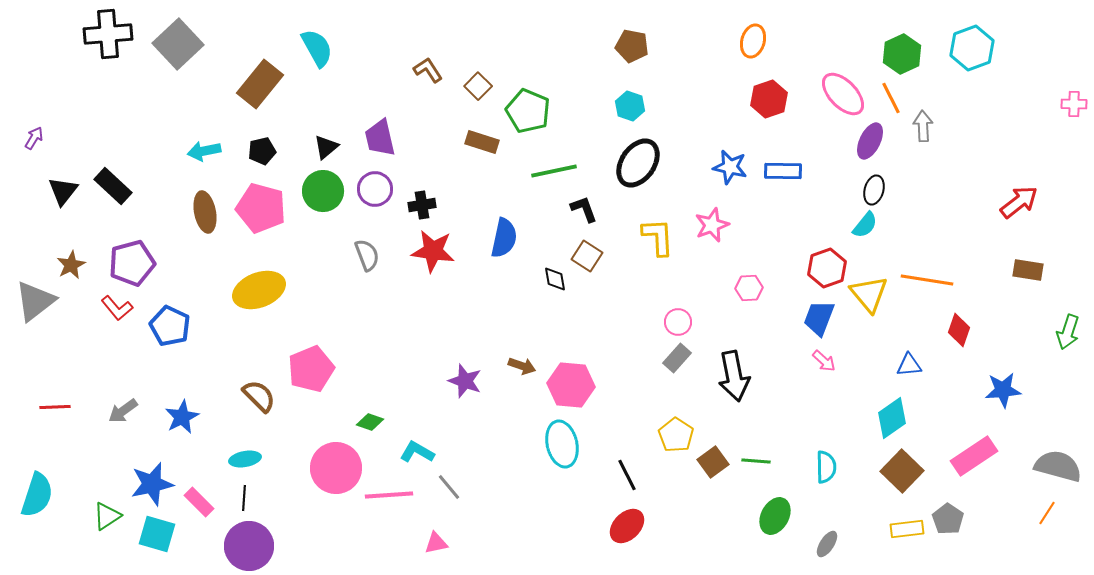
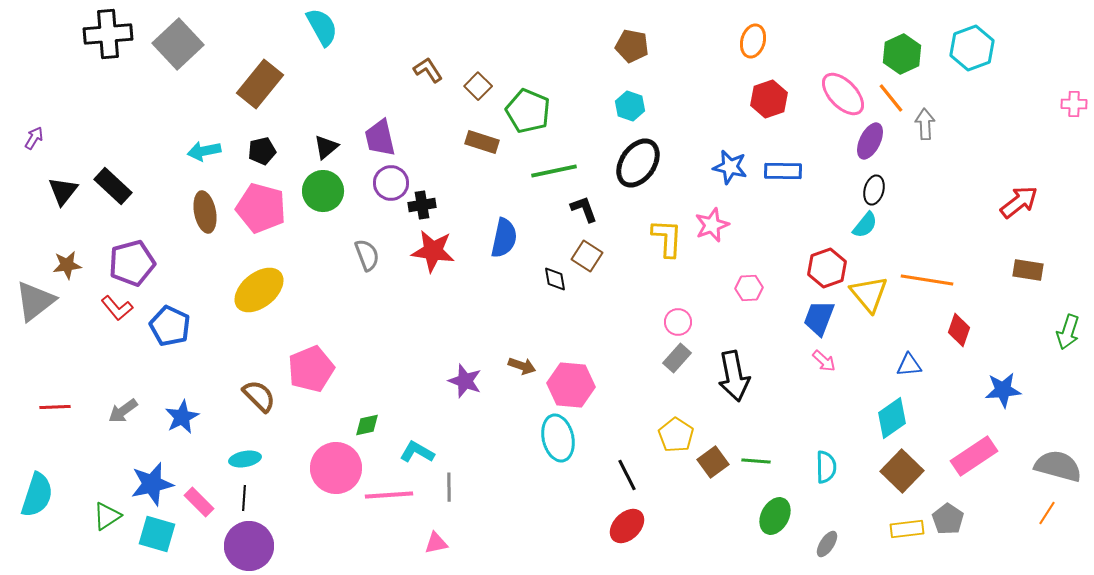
cyan semicircle at (317, 48): moved 5 px right, 21 px up
orange line at (891, 98): rotated 12 degrees counterclockwise
gray arrow at (923, 126): moved 2 px right, 2 px up
purple circle at (375, 189): moved 16 px right, 6 px up
yellow L-shape at (658, 237): moved 9 px right, 1 px down; rotated 6 degrees clockwise
brown star at (71, 265): moved 4 px left; rotated 20 degrees clockwise
yellow ellipse at (259, 290): rotated 18 degrees counterclockwise
green diamond at (370, 422): moved 3 px left, 3 px down; rotated 32 degrees counterclockwise
cyan ellipse at (562, 444): moved 4 px left, 6 px up
gray line at (449, 487): rotated 40 degrees clockwise
